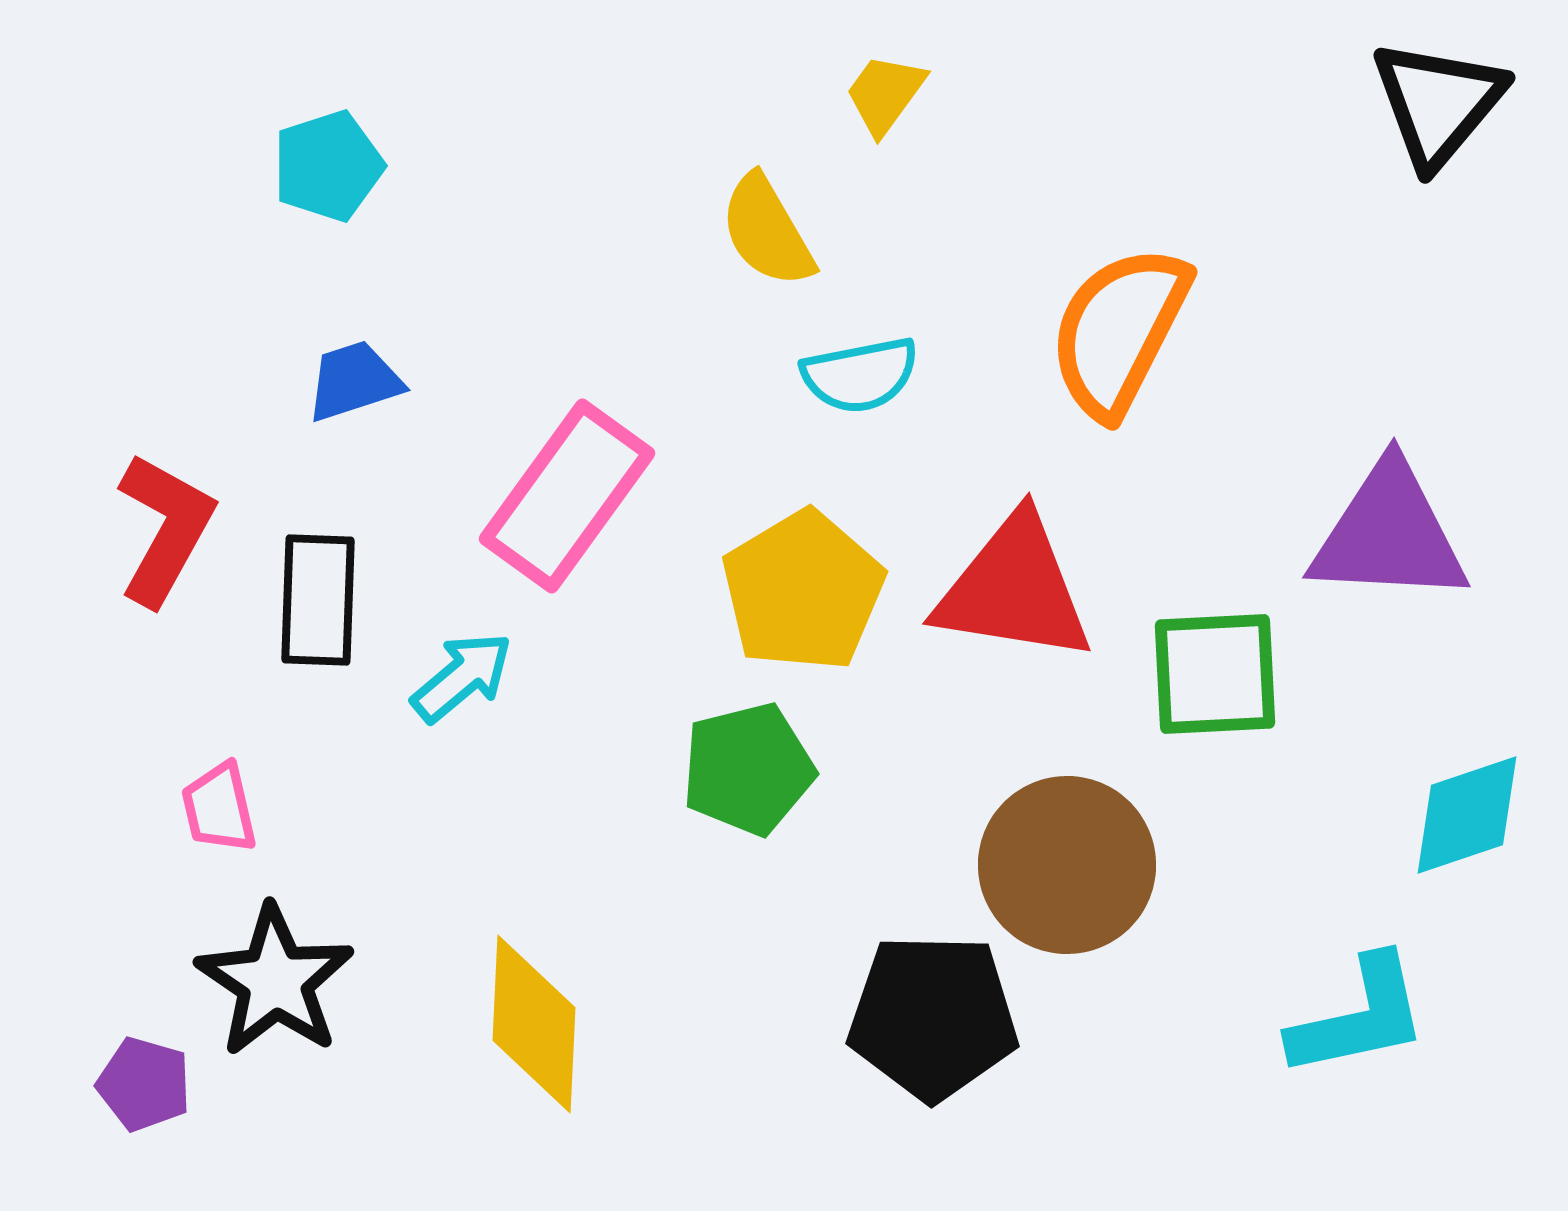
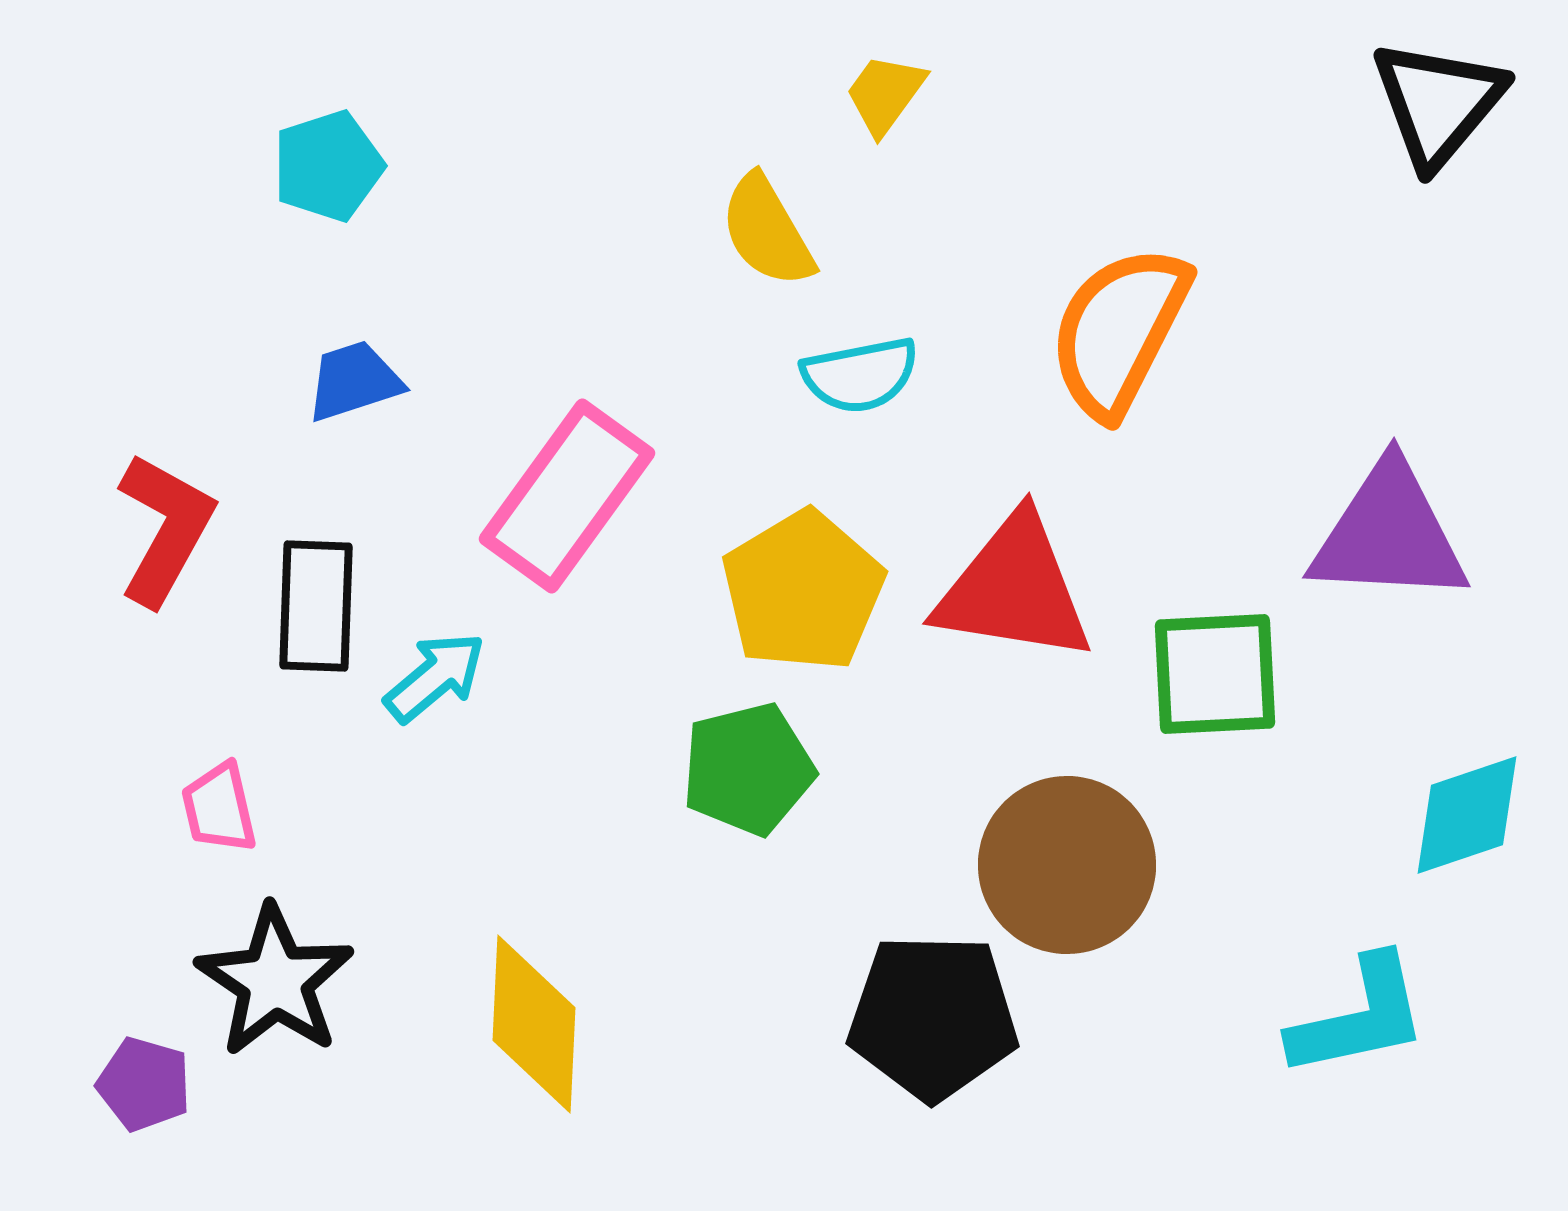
black rectangle: moved 2 px left, 6 px down
cyan arrow: moved 27 px left
